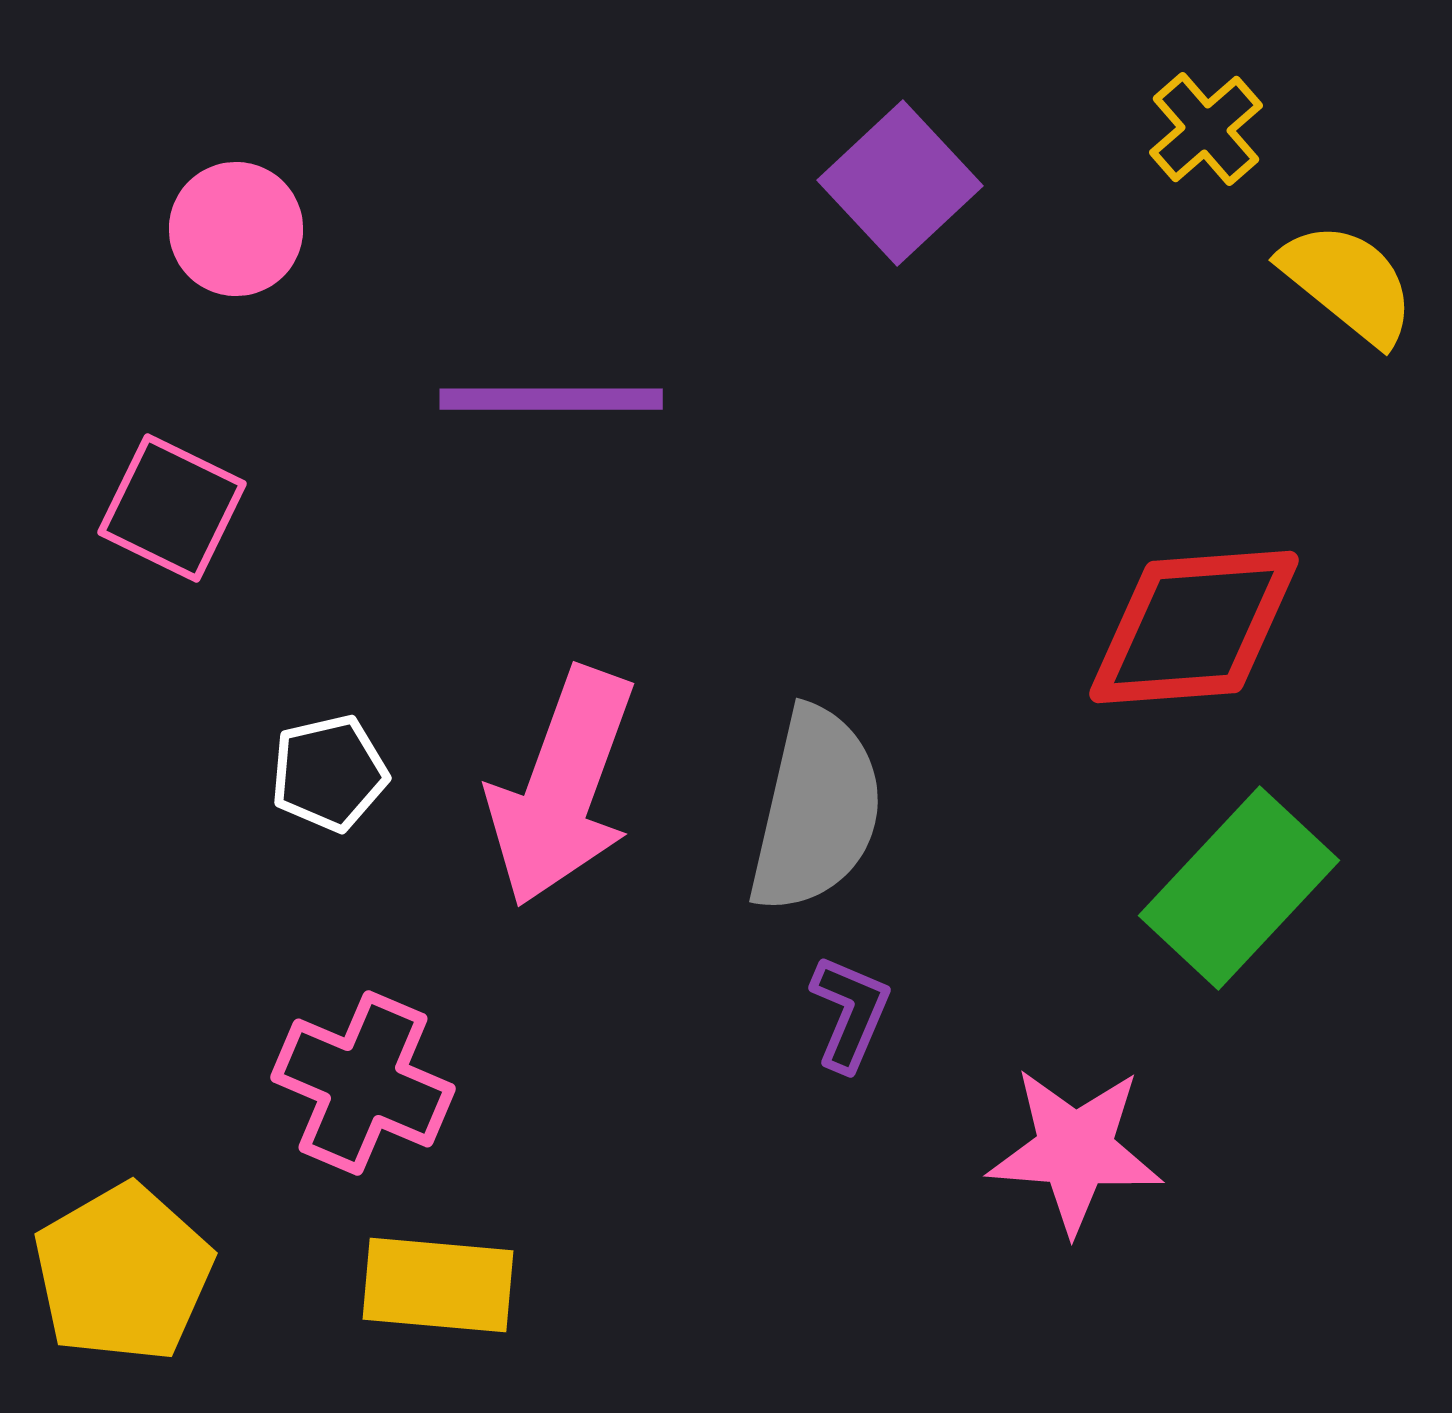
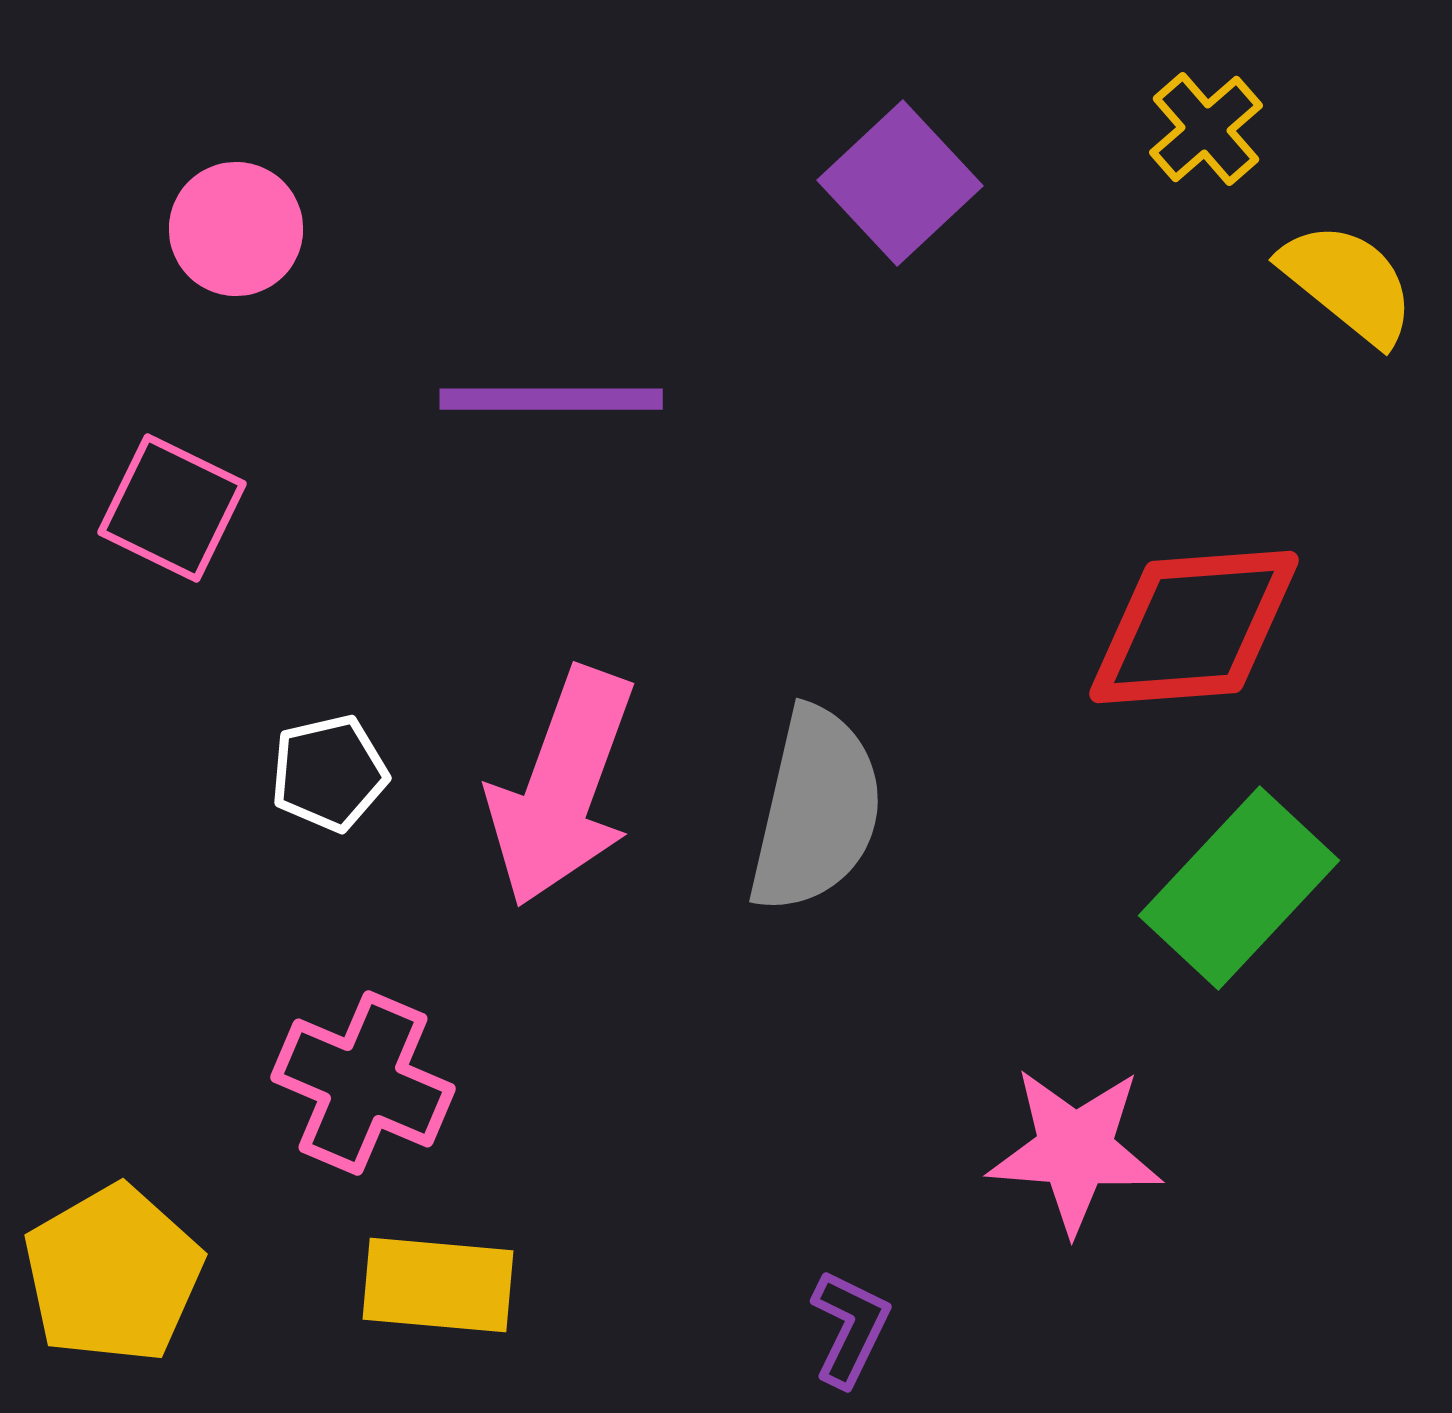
purple L-shape: moved 315 px down; rotated 3 degrees clockwise
yellow pentagon: moved 10 px left, 1 px down
